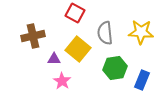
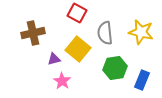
red square: moved 2 px right
yellow star: rotated 10 degrees clockwise
brown cross: moved 3 px up
purple triangle: rotated 16 degrees counterclockwise
